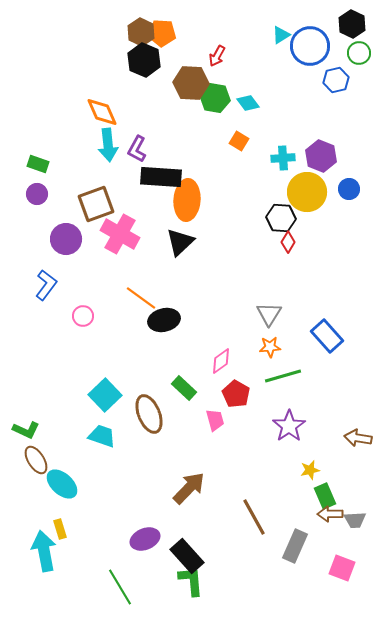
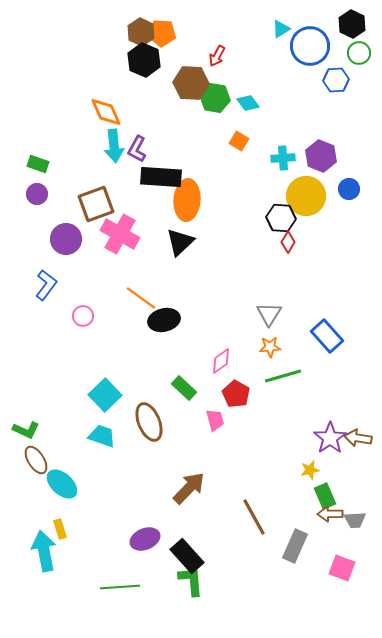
cyan triangle at (281, 35): moved 6 px up
blue hexagon at (336, 80): rotated 10 degrees clockwise
orange diamond at (102, 112): moved 4 px right
cyan arrow at (108, 145): moved 6 px right, 1 px down
yellow circle at (307, 192): moved 1 px left, 4 px down
brown ellipse at (149, 414): moved 8 px down
purple star at (289, 426): moved 41 px right, 12 px down
green line at (120, 587): rotated 63 degrees counterclockwise
